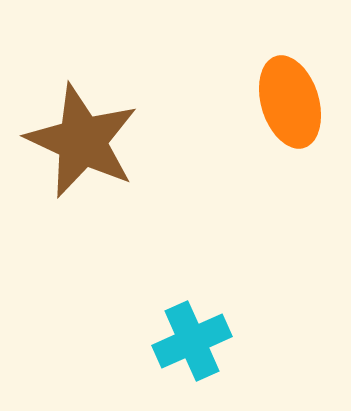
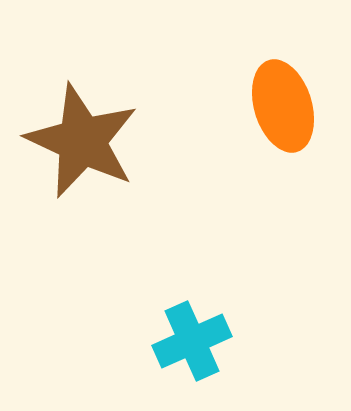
orange ellipse: moved 7 px left, 4 px down
